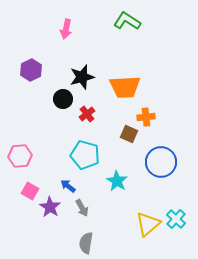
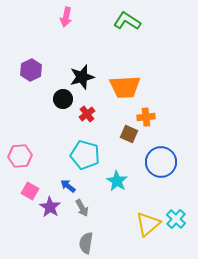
pink arrow: moved 12 px up
